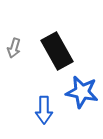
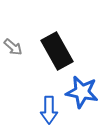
gray arrow: moved 1 px left, 1 px up; rotated 66 degrees counterclockwise
blue arrow: moved 5 px right
